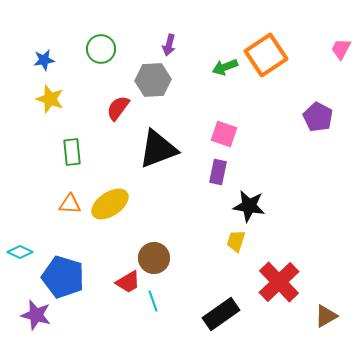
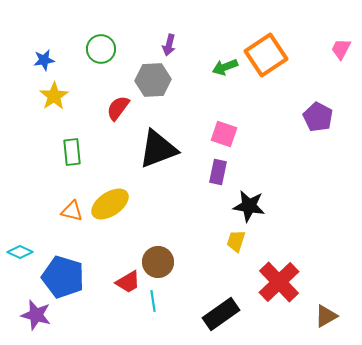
yellow star: moved 4 px right, 3 px up; rotated 20 degrees clockwise
orange triangle: moved 2 px right, 7 px down; rotated 10 degrees clockwise
brown circle: moved 4 px right, 4 px down
cyan line: rotated 10 degrees clockwise
